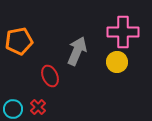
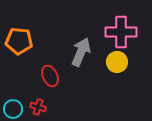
pink cross: moved 2 px left
orange pentagon: rotated 16 degrees clockwise
gray arrow: moved 4 px right, 1 px down
red cross: rotated 28 degrees counterclockwise
